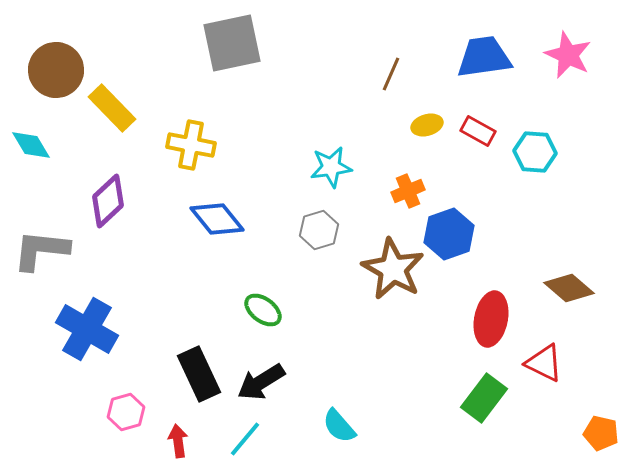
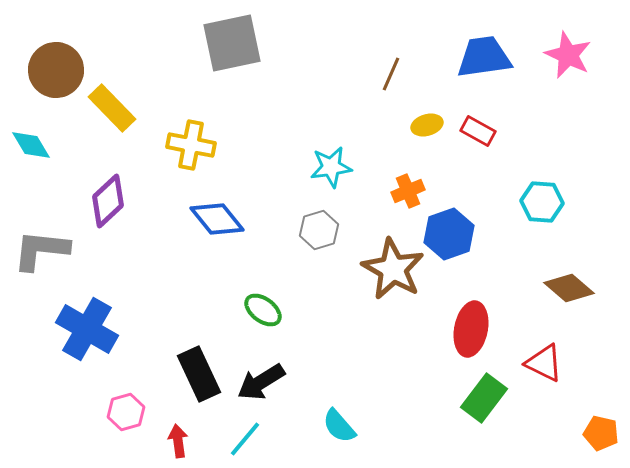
cyan hexagon: moved 7 px right, 50 px down
red ellipse: moved 20 px left, 10 px down
